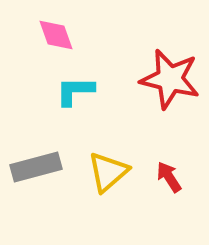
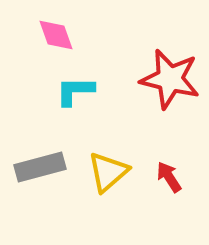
gray rectangle: moved 4 px right
